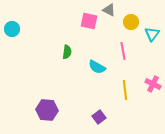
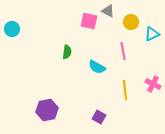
gray triangle: moved 1 px left, 1 px down
cyan triangle: rotated 28 degrees clockwise
purple hexagon: rotated 15 degrees counterclockwise
purple square: rotated 24 degrees counterclockwise
